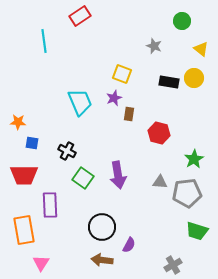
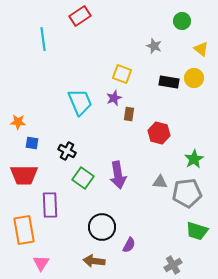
cyan line: moved 1 px left, 2 px up
brown arrow: moved 8 px left, 1 px down
